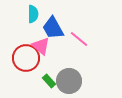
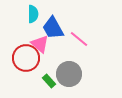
pink triangle: moved 1 px left, 2 px up
gray circle: moved 7 px up
